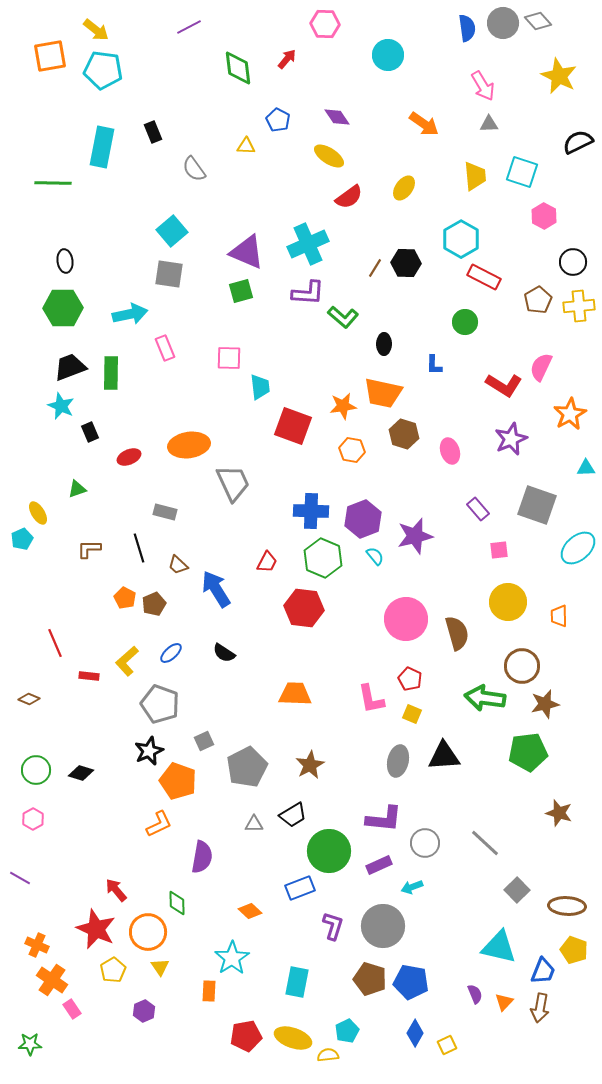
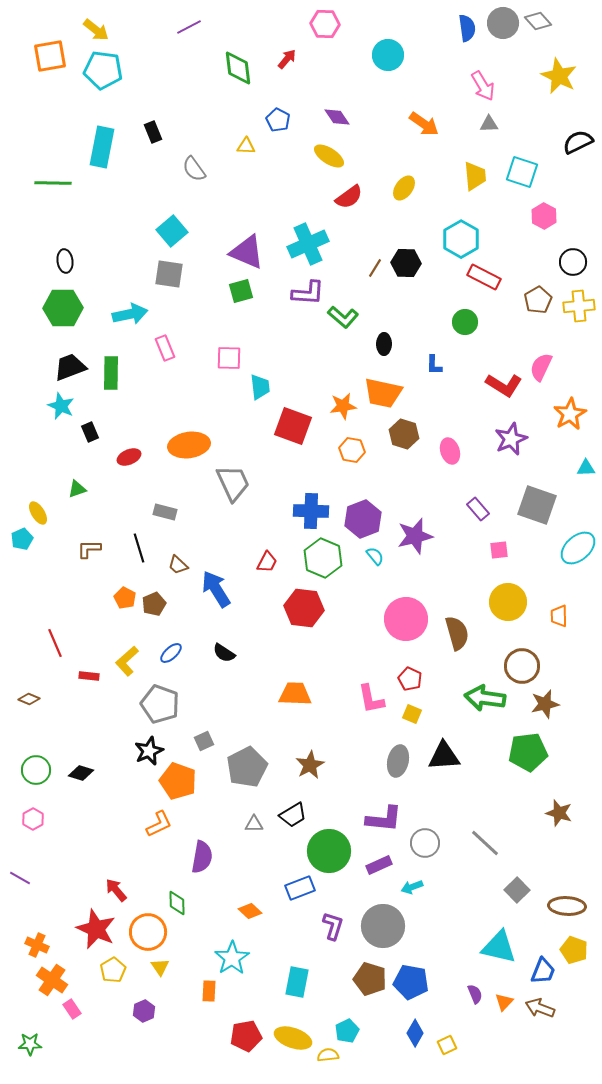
brown arrow at (540, 1008): rotated 100 degrees clockwise
